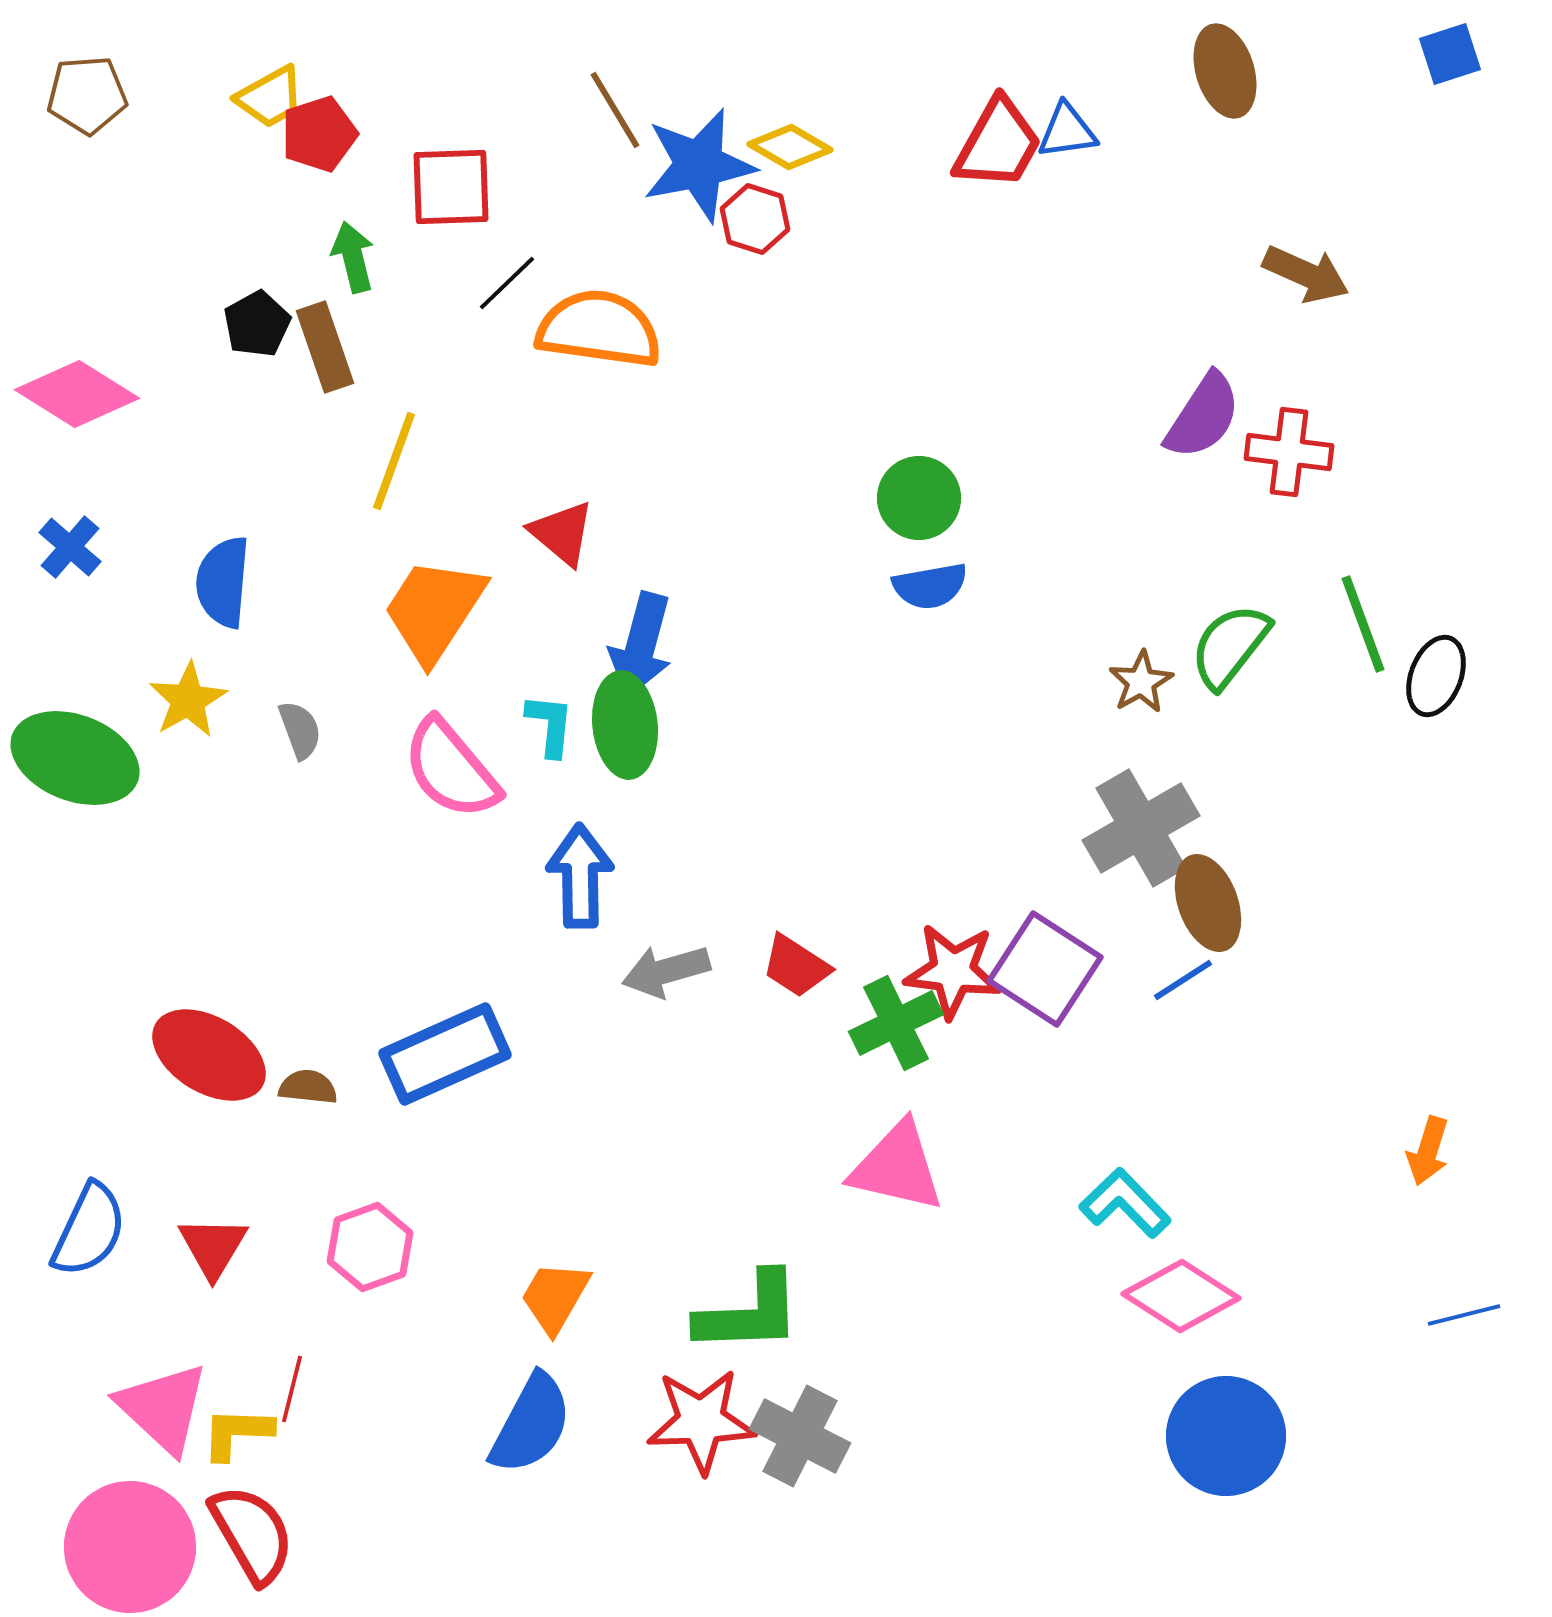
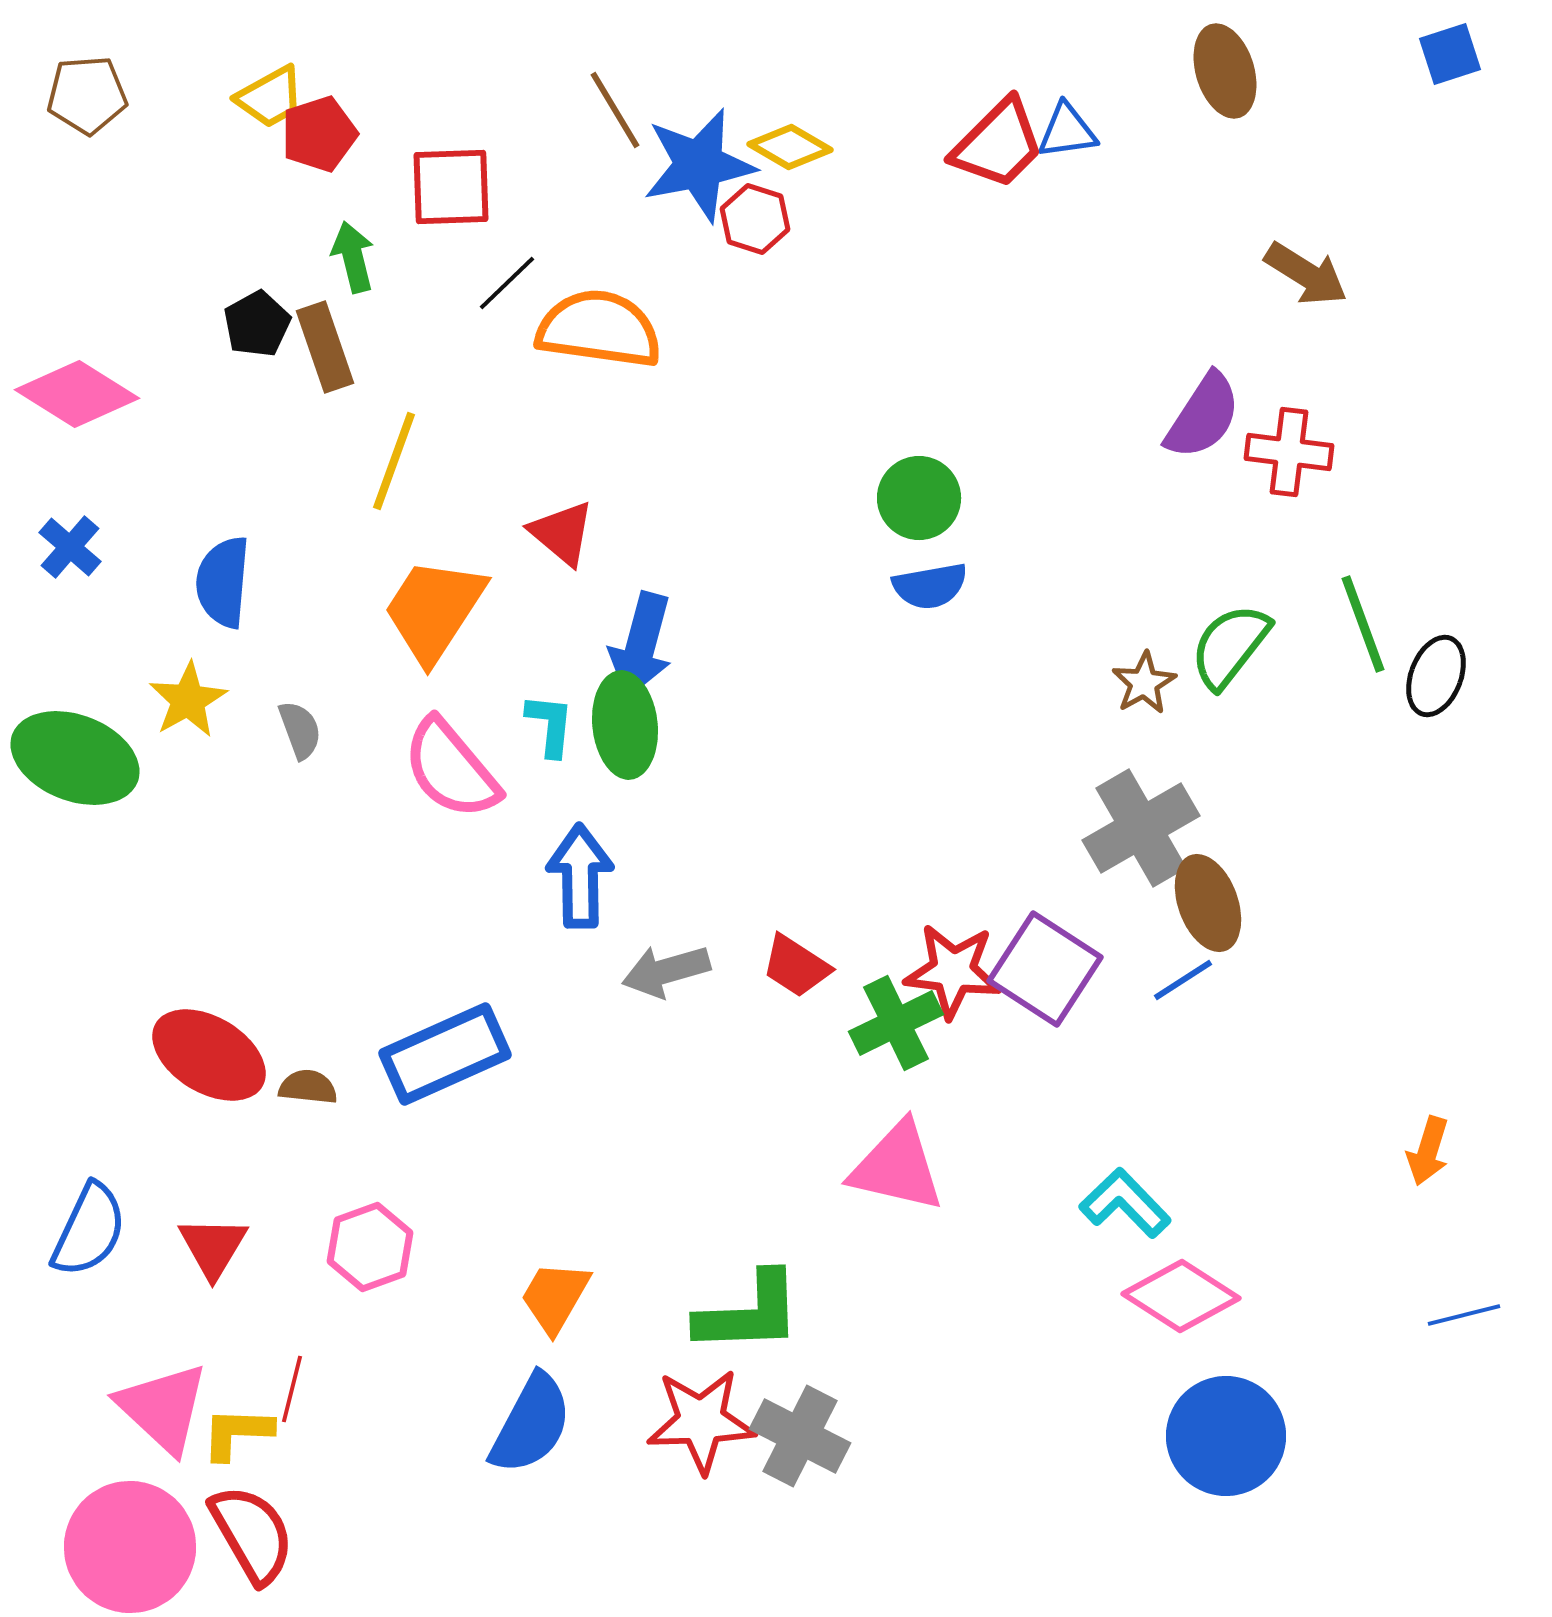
red trapezoid at (998, 144): rotated 16 degrees clockwise
brown arrow at (1306, 274): rotated 8 degrees clockwise
brown star at (1141, 682): moved 3 px right, 1 px down
